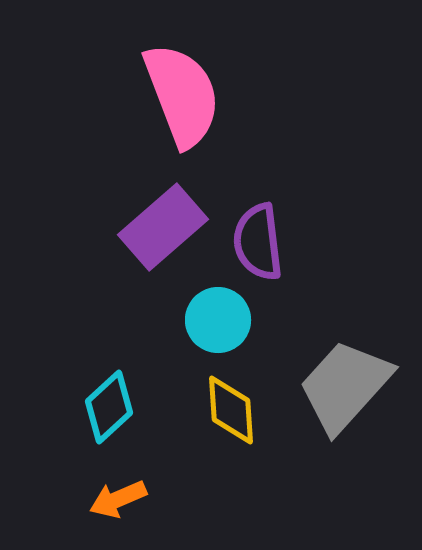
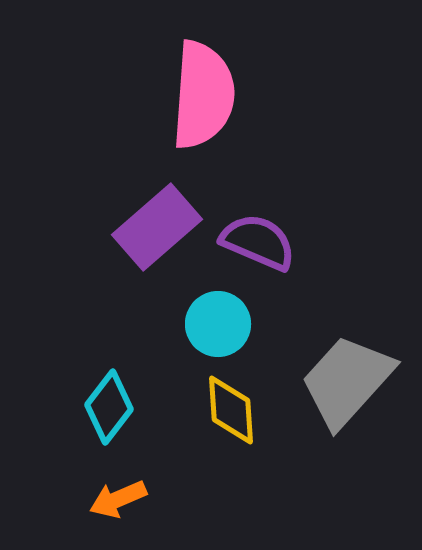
pink semicircle: moved 21 px right; rotated 25 degrees clockwise
purple rectangle: moved 6 px left
purple semicircle: rotated 120 degrees clockwise
cyan circle: moved 4 px down
gray trapezoid: moved 2 px right, 5 px up
cyan diamond: rotated 10 degrees counterclockwise
